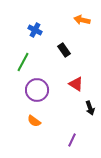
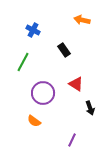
blue cross: moved 2 px left
purple circle: moved 6 px right, 3 px down
